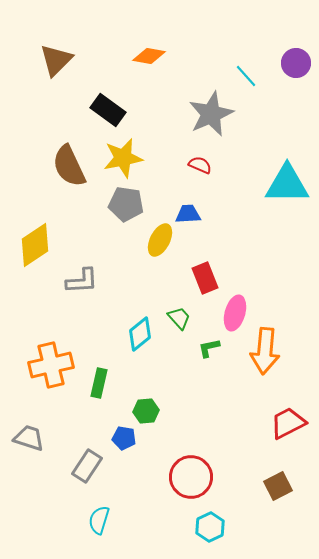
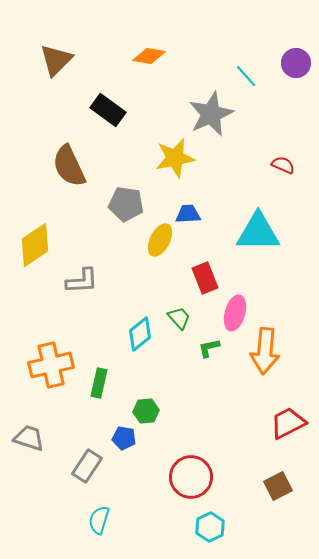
yellow star: moved 52 px right
red semicircle: moved 83 px right
cyan triangle: moved 29 px left, 48 px down
